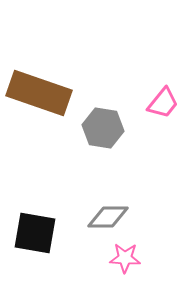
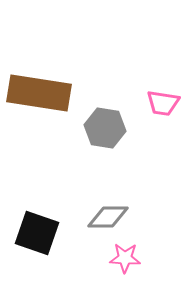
brown rectangle: rotated 10 degrees counterclockwise
pink trapezoid: rotated 60 degrees clockwise
gray hexagon: moved 2 px right
black square: moved 2 px right; rotated 9 degrees clockwise
